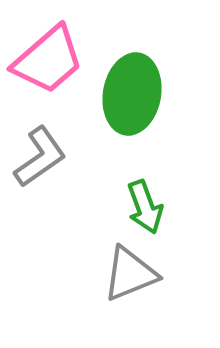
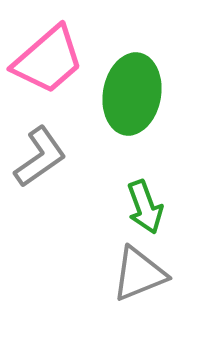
gray triangle: moved 9 px right
